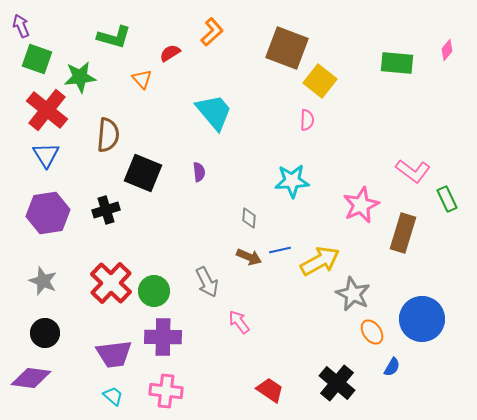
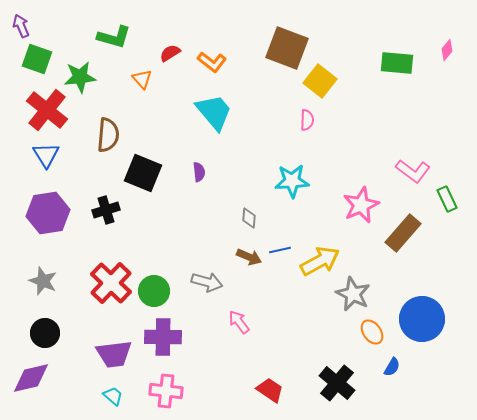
orange L-shape at (212, 32): moved 30 px down; rotated 80 degrees clockwise
brown rectangle at (403, 233): rotated 24 degrees clockwise
gray arrow at (207, 282): rotated 48 degrees counterclockwise
purple diamond at (31, 378): rotated 21 degrees counterclockwise
